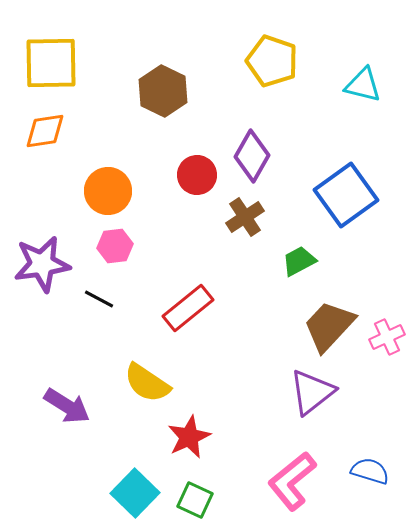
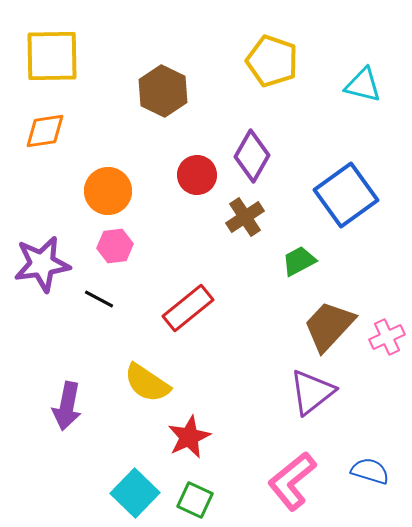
yellow square: moved 1 px right, 7 px up
purple arrow: rotated 69 degrees clockwise
